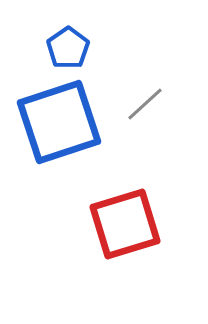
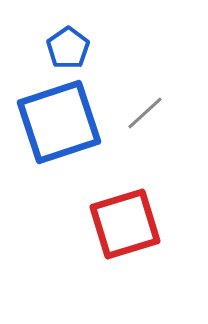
gray line: moved 9 px down
